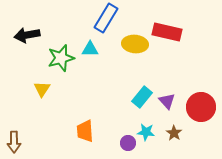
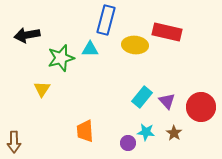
blue rectangle: moved 2 px down; rotated 16 degrees counterclockwise
yellow ellipse: moved 1 px down
